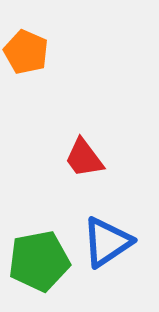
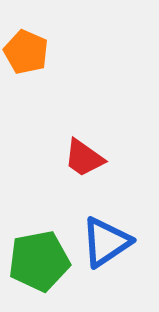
red trapezoid: rotated 18 degrees counterclockwise
blue triangle: moved 1 px left
